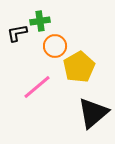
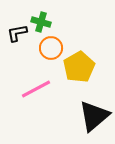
green cross: moved 1 px right, 1 px down; rotated 24 degrees clockwise
orange circle: moved 4 px left, 2 px down
pink line: moved 1 px left, 2 px down; rotated 12 degrees clockwise
black triangle: moved 1 px right, 3 px down
